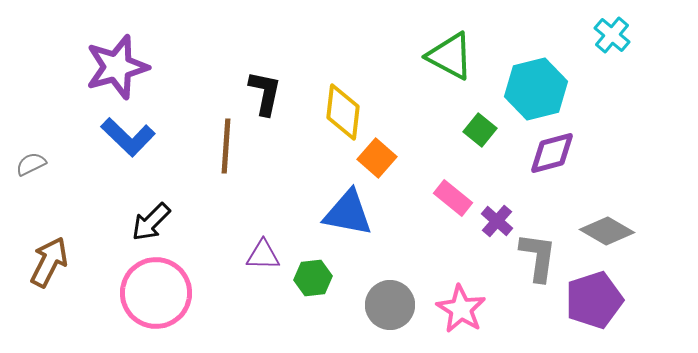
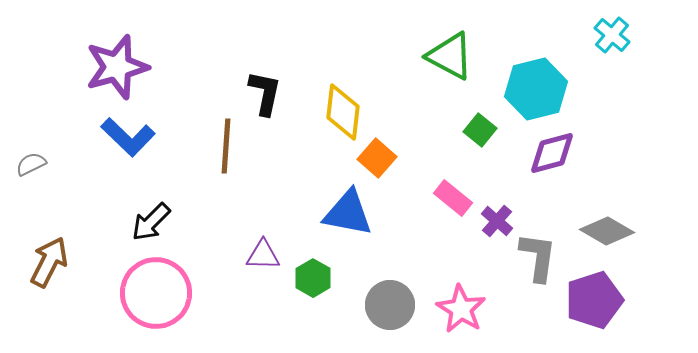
green hexagon: rotated 24 degrees counterclockwise
